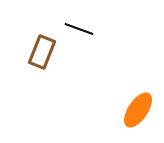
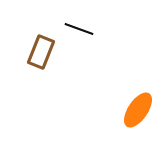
brown rectangle: moved 1 px left
